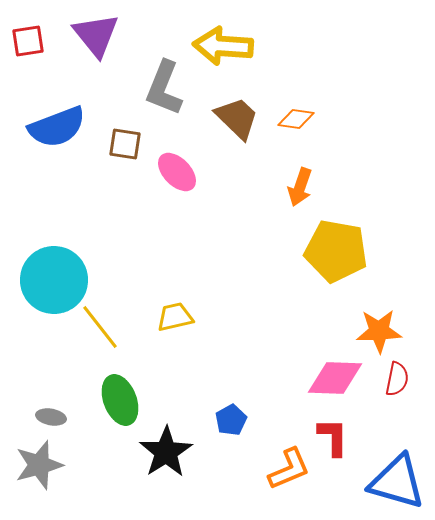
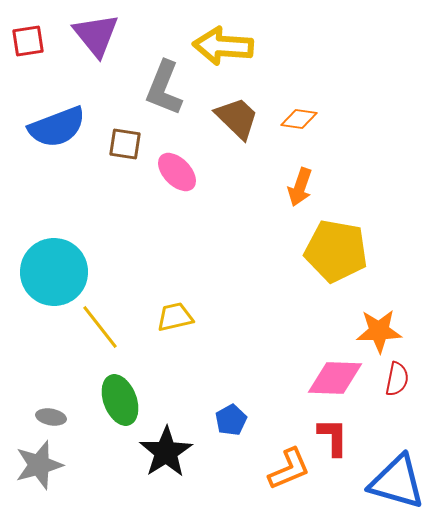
orange diamond: moved 3 px right
cyan circle: moved 8 px up
